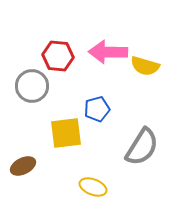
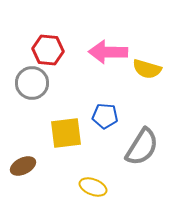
red hexagon: moved 10 px left, 6 px up
yellow semicircle: moved 2 px right, 3 px down
gray circle: moved 3 px up
blue pentagon: moved 8 px right, 7 px down; rotated 20 degrees clockwise
